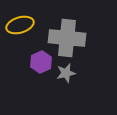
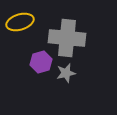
yellow ellipse: moved 3 px up
purple hexagon: rotated 10 degrees clockwise
